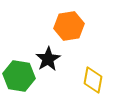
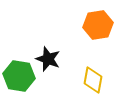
orange hexagon: moved 29 px right, 1 px up
black star: rotated 20 degrees counterclockwise
